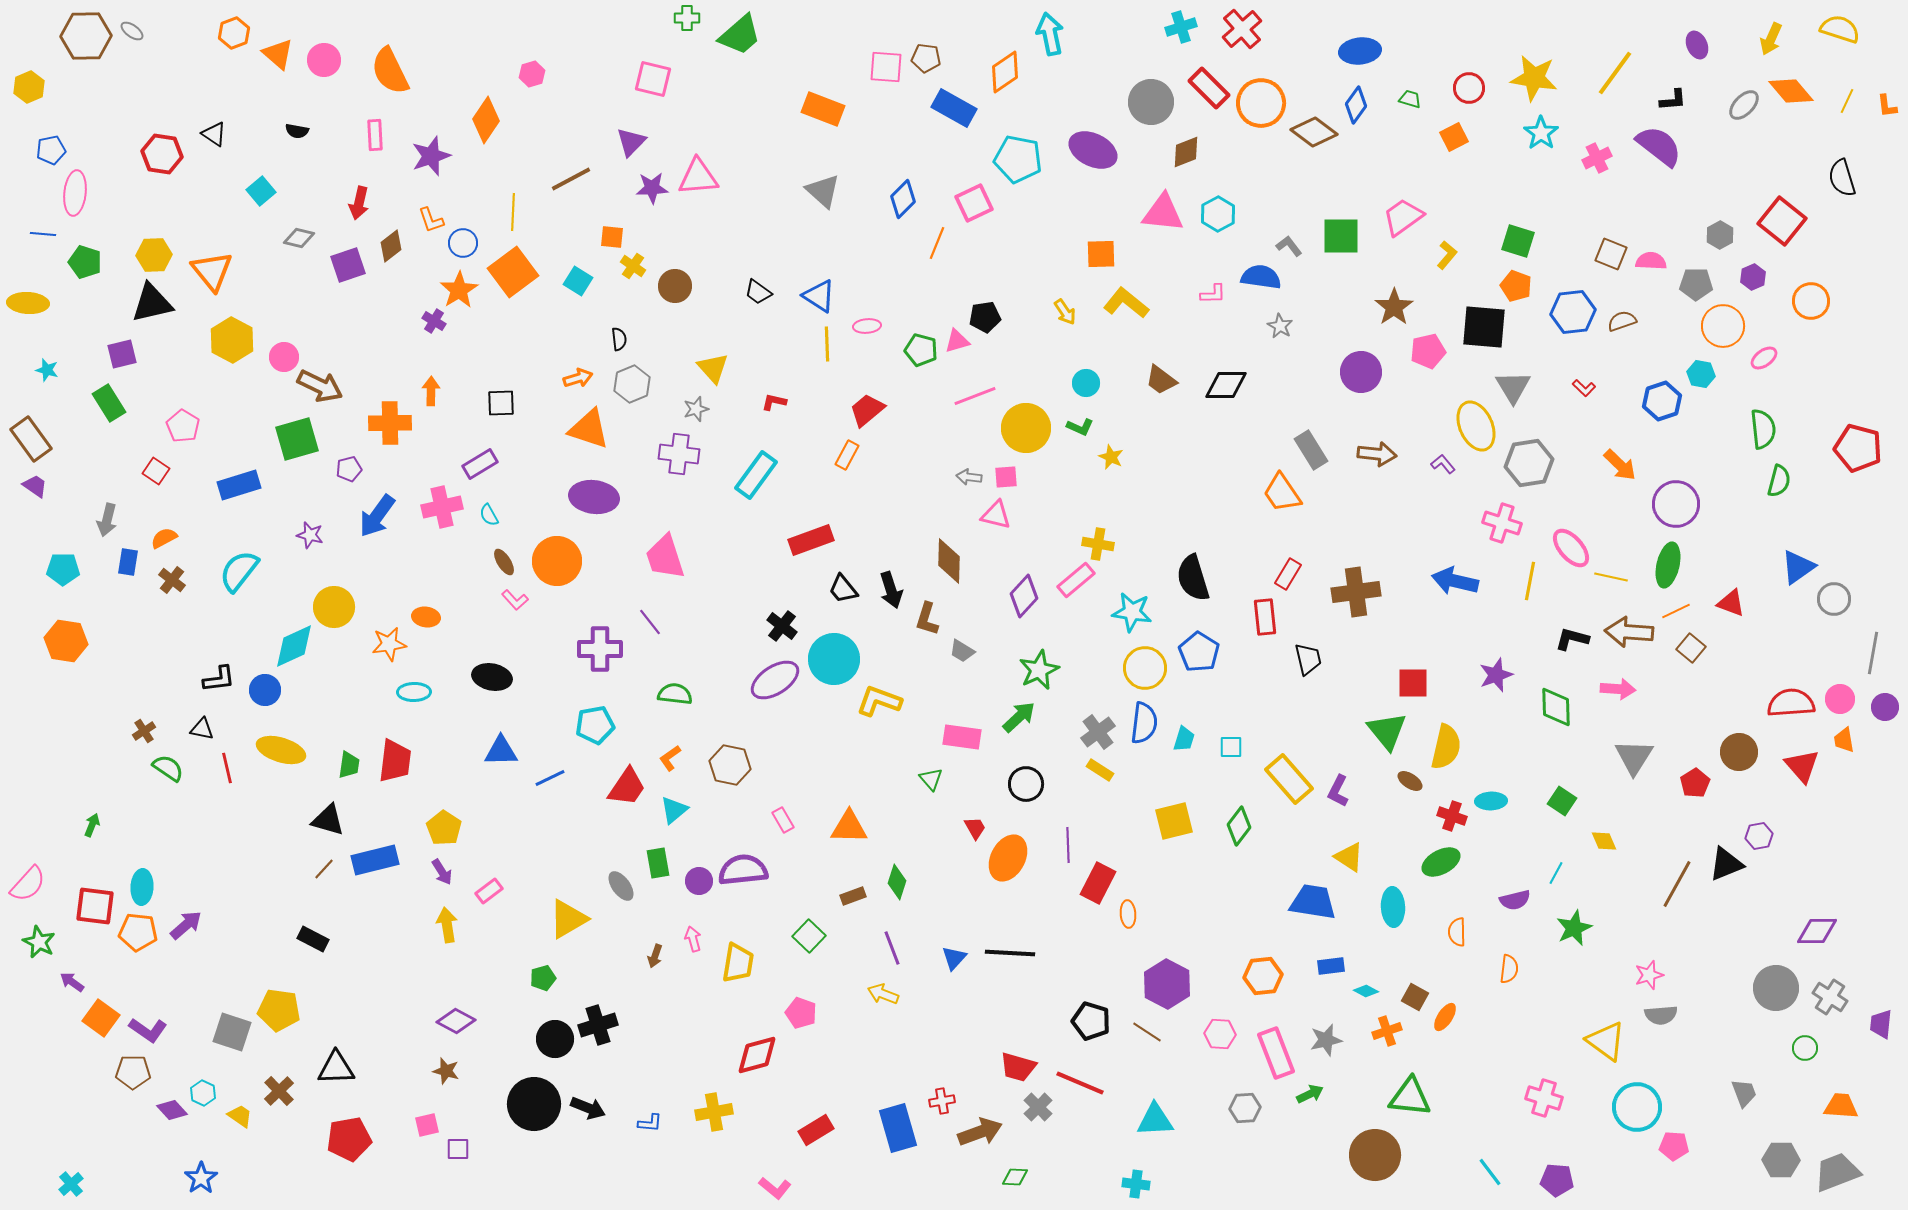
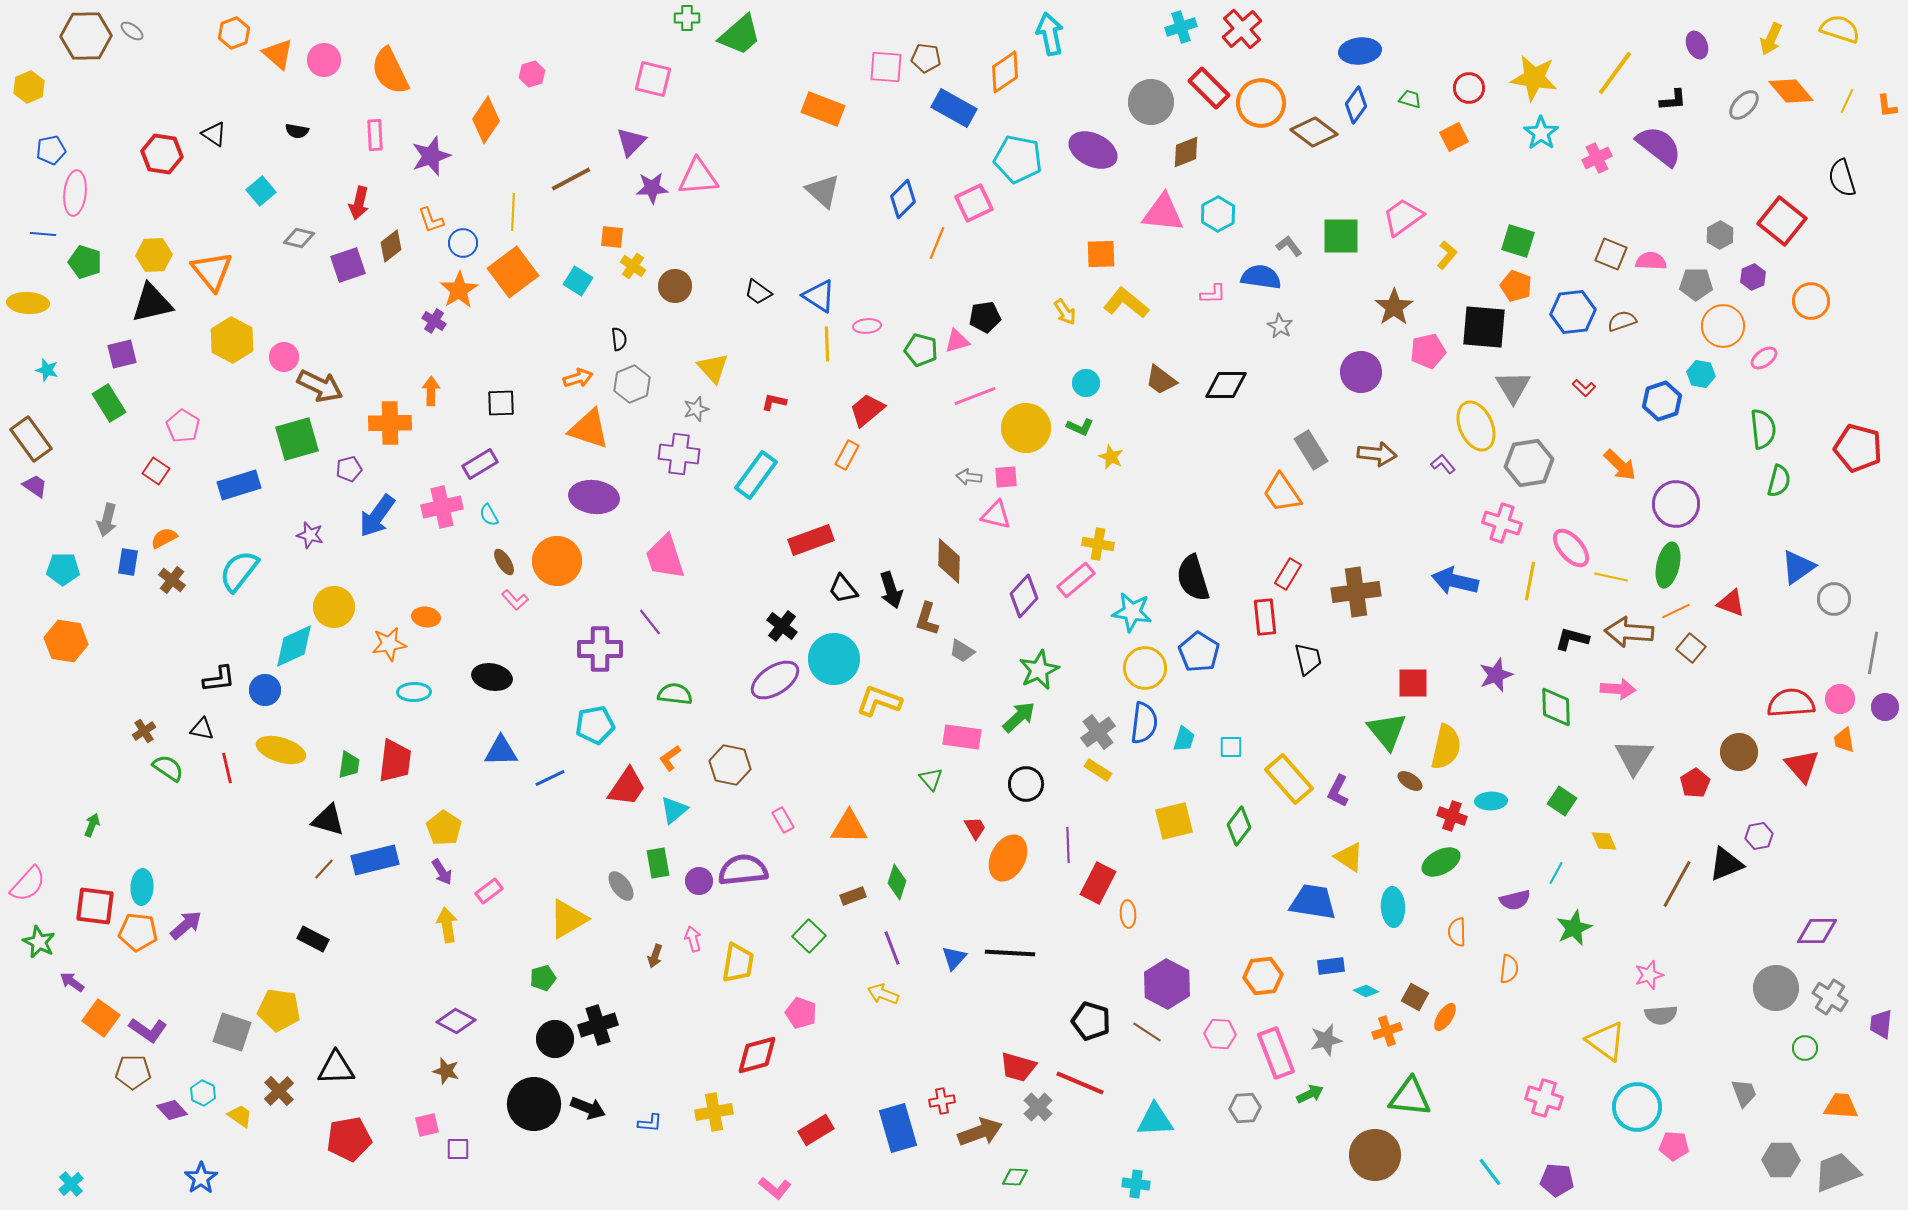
yellow rectangle at (1100, 770): moved 2 px left
